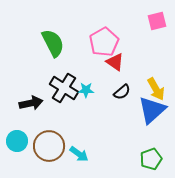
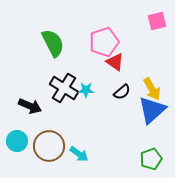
pink pentagon: rotated 12 degrees clockwise
yellow arrow: moved 4 px left
black arrow: moved 1 px left, 3 px down; rotated 35 degrees clockwise
